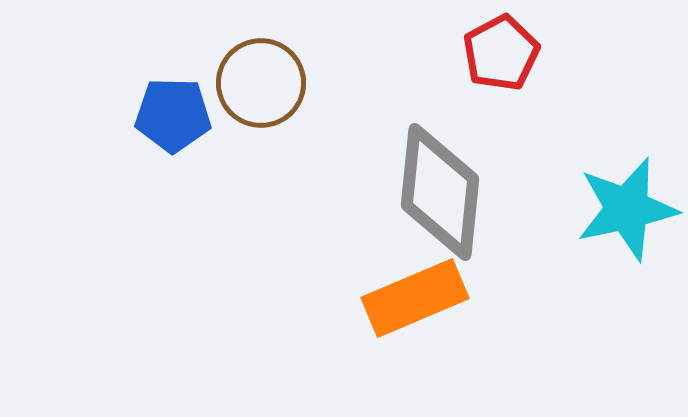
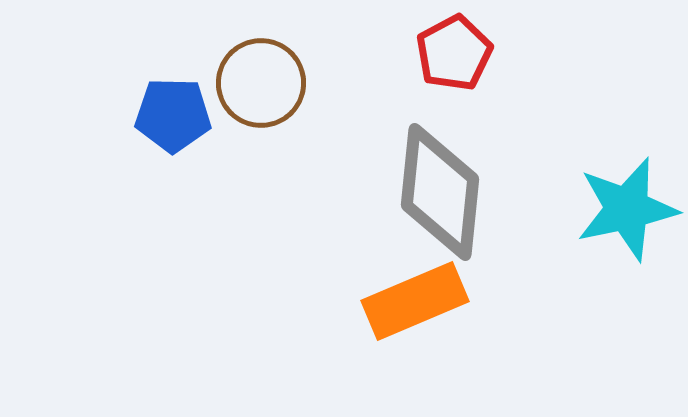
red pentagon: moved 47 px left
orange rectangle: moved 3 px down
